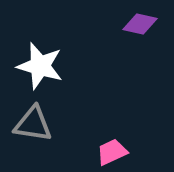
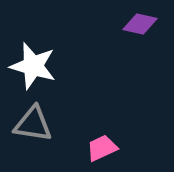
white star: moved 7 px left
pink trapezoid: moved 10 px left, 4 px up
